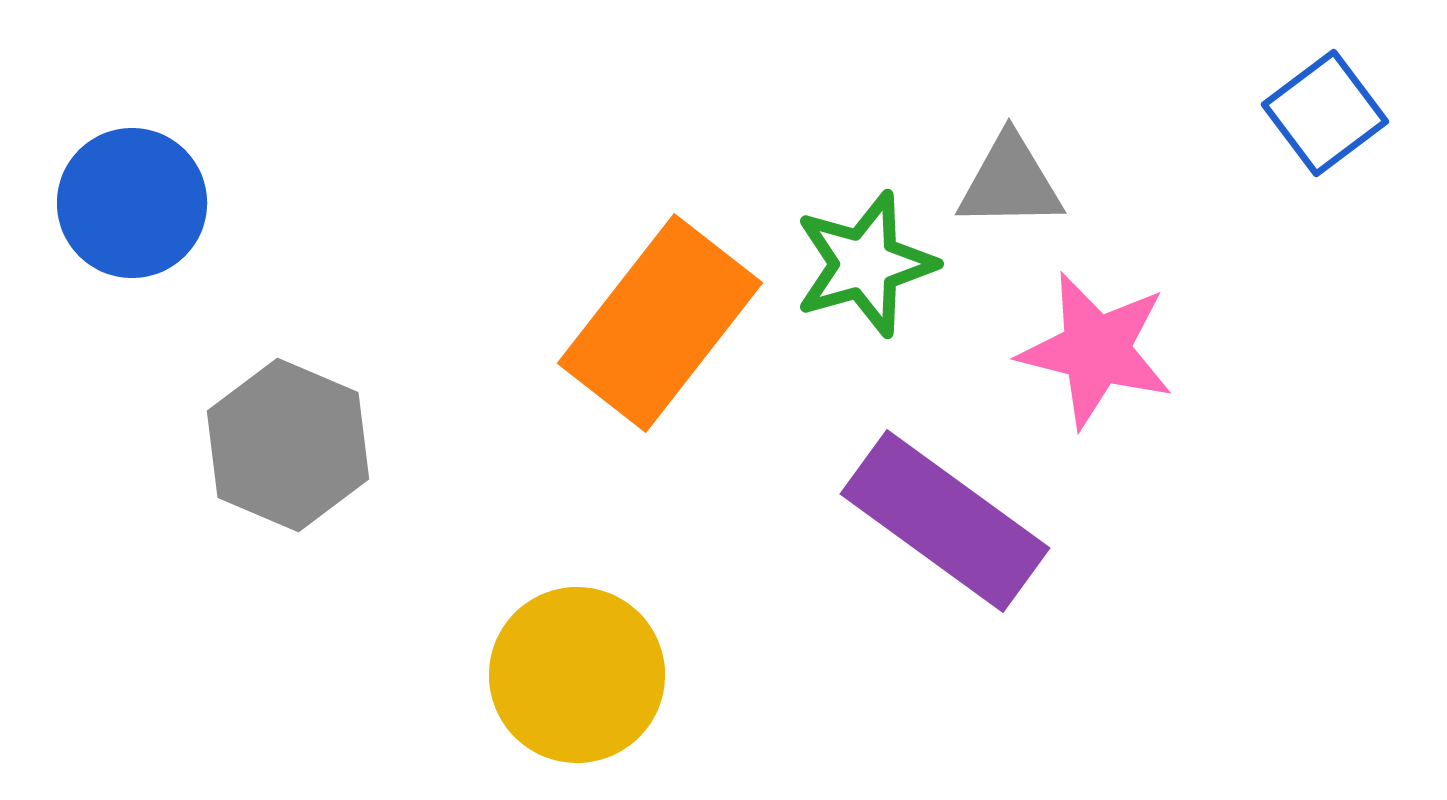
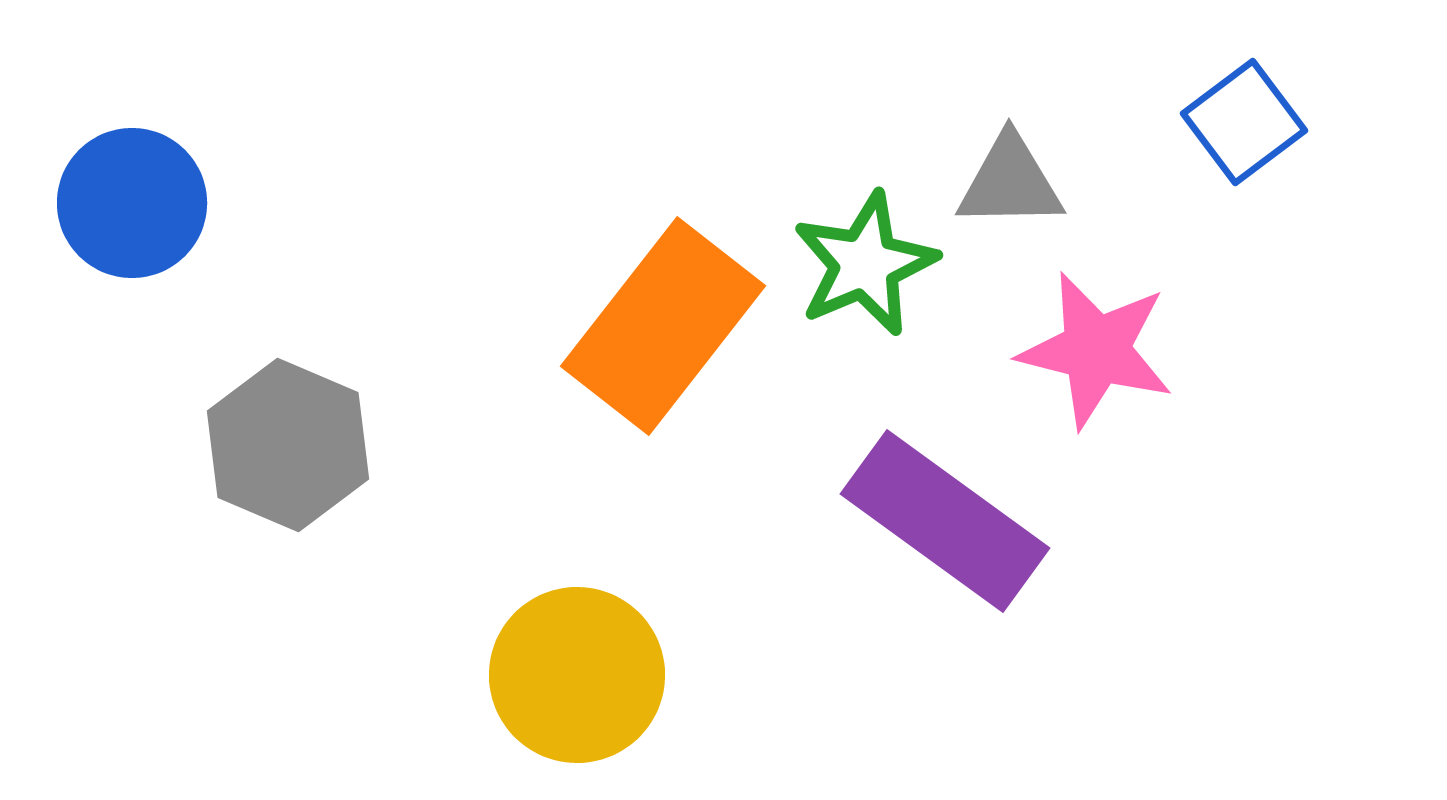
blue square: moved 81 px left, 9 px down
green star: rotated 7 degrees counterclockwise
orange rectangle: moved 3 px right, 3 px down
